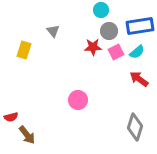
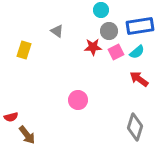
gray triangle: moved 4 px right; rotated 16 degrees counterclockwise
